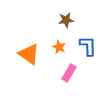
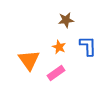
orange triangle: moved 6 px down; rotated 20 degrees clockwise
pink rectangle: moved 13 px left; rotated 24 degrees clockwise
